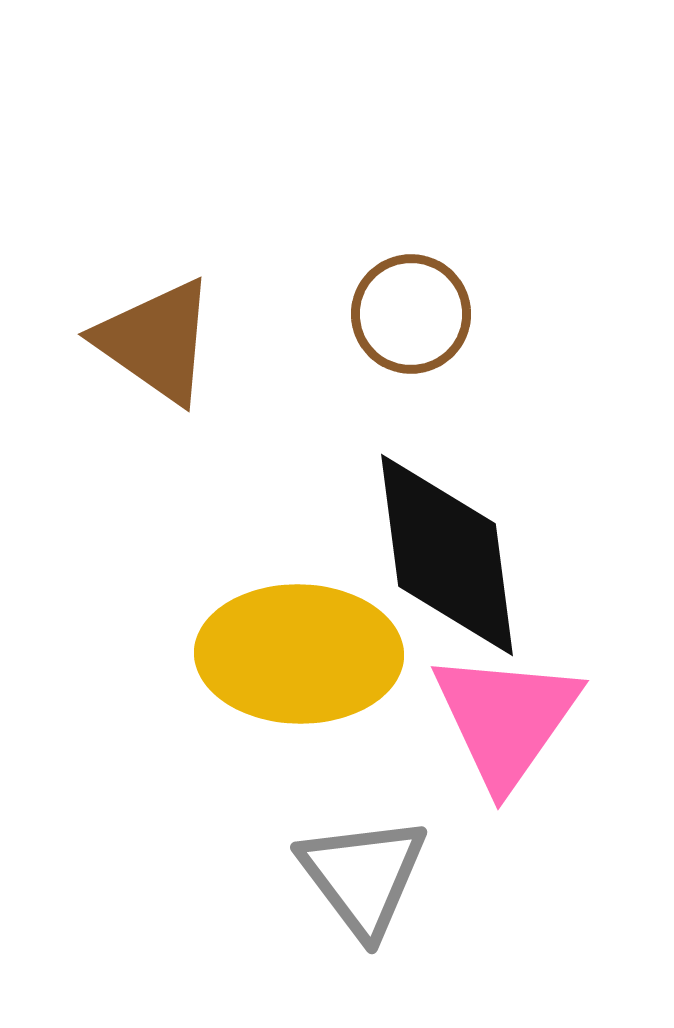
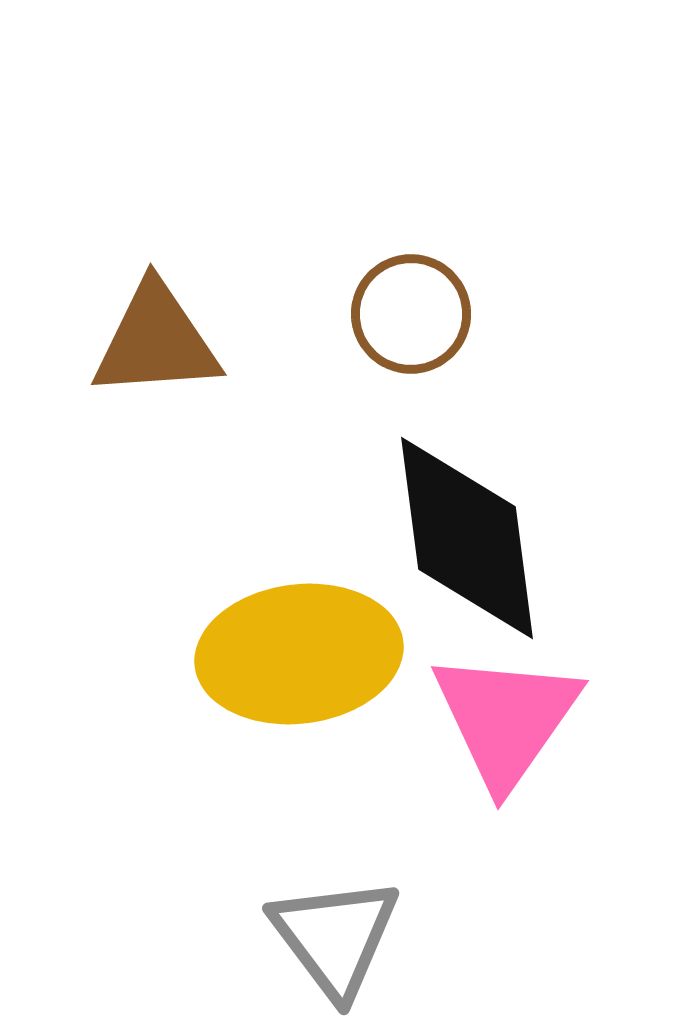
brown triangle: rotated 39 degrees counterclockwise
black diamond: moved 20 px right, 17 px up
yellow ellipse: rotated 8 degrees counterclockwise
gray triangle: moved 28 px left, 61 px down
